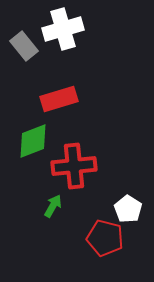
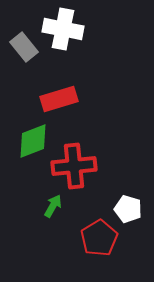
white cross: rotated 27 degrees clockwise
gray rectangle: moved 1 px down
white pentagon: rotated 16 degrees counterclockwise
red pentagon: moved 6 px left; rotated 27 degrees clockwise
